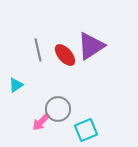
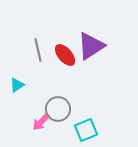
cyan triangle: moved 1 px right
